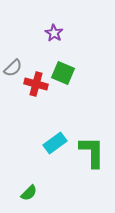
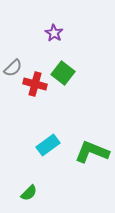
green square: rotated 15 degrees clockwise
red cross: moved 1 px left
cyan rectangle: moved 7 px left, 2 px down
green L-shape: rotated 68 degrees counterclockwise
